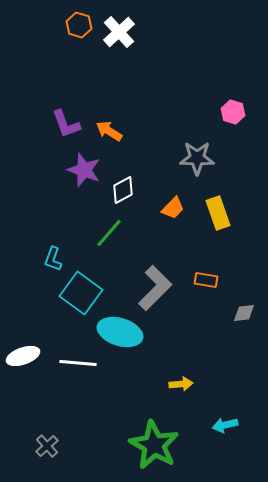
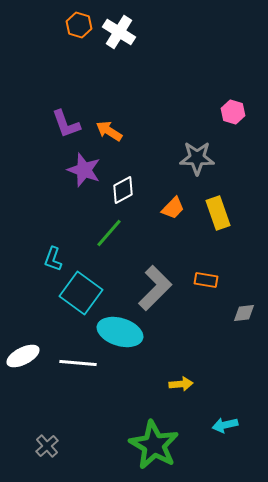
white cross: rotated 16 degrees counterclockwise
white ellipse: rotated 8 degrees counterclockwise
